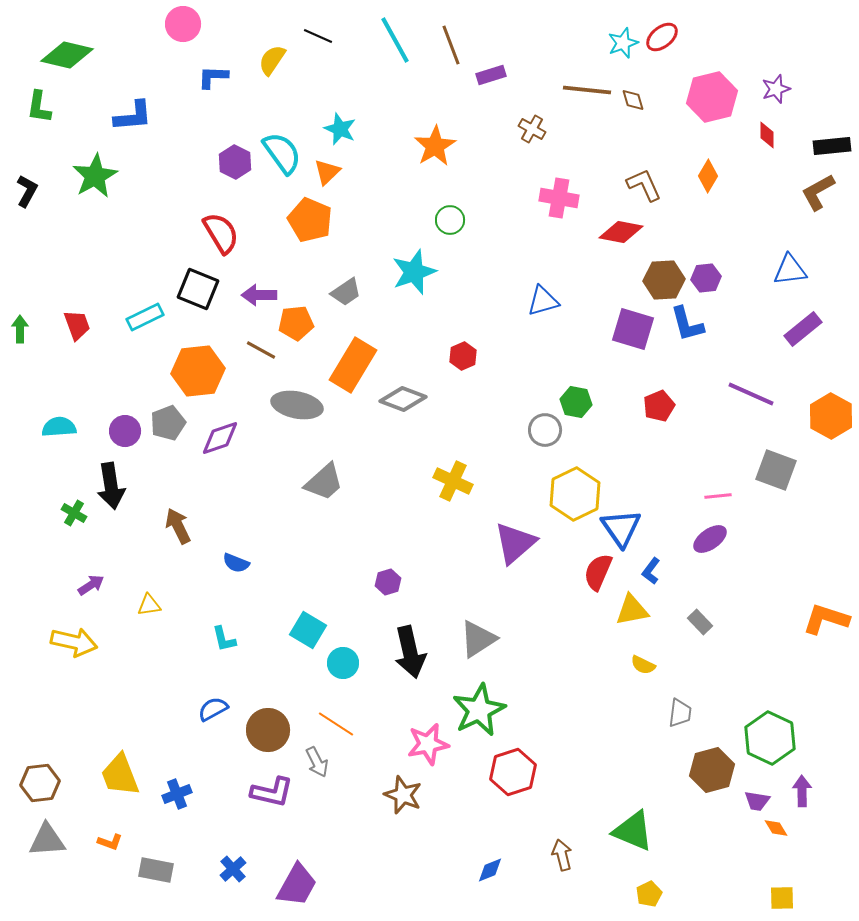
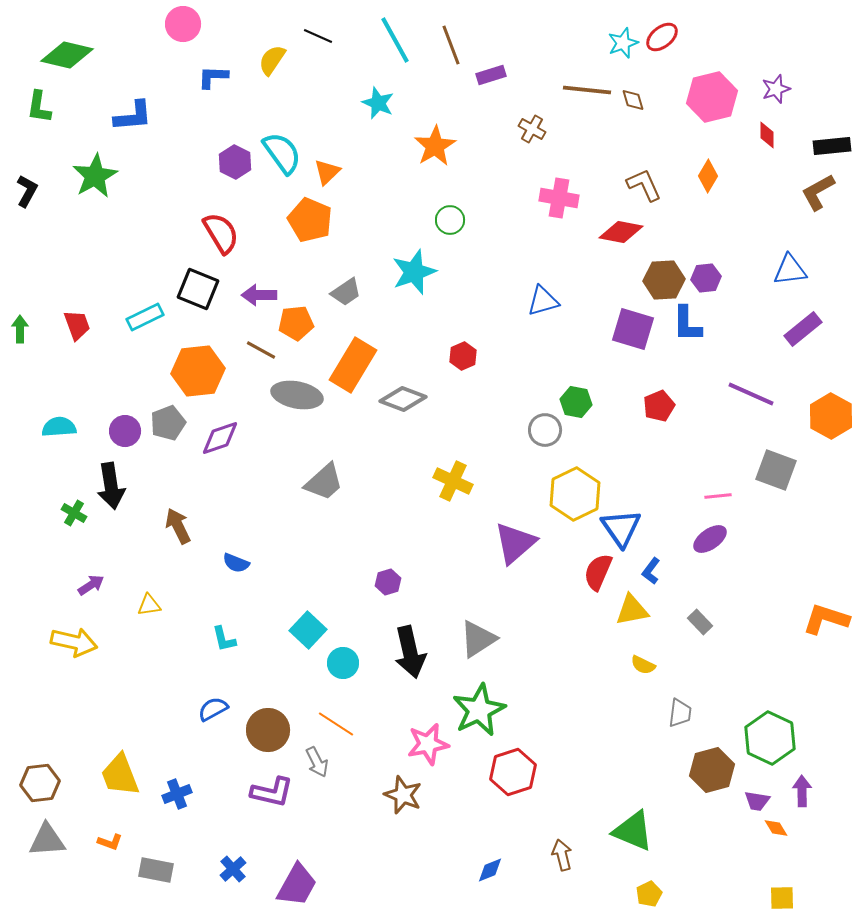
cyan star at (340, 129): moved 38 px right, 26 px up
blue L-shape at (687, 324): rotated 15 degrees clockwise
gray ellipse at (297, 405): moved 10 px up
cyan square at (308, 630): rotated 12 degrees clockwise
